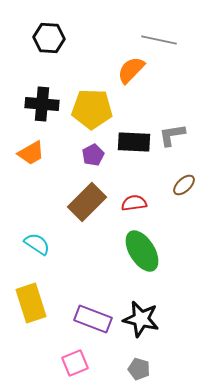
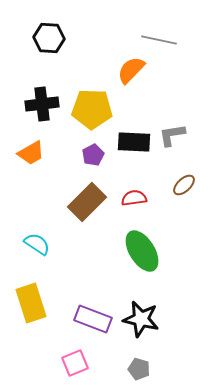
black cross: rotated 12 degrees counterclockwise
red semicircle: moved 5 px up
